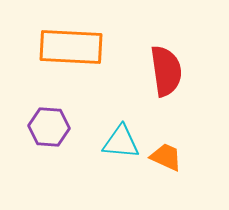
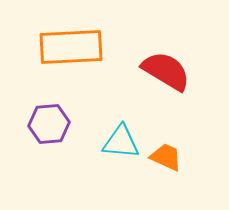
orange rectangle: rotated 6 degrees counterclockwise
red semicircle: rotated 51 degrees counterclockwise
purple hexagon: moved 3 px up; rotated 9 degrees counterclockwise
